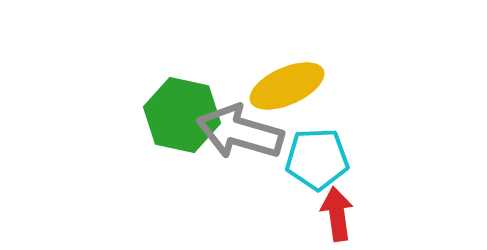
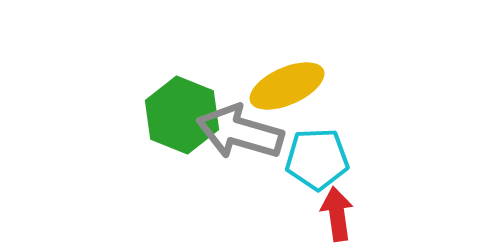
green hexagon: rotated 10 degrees clockwise
